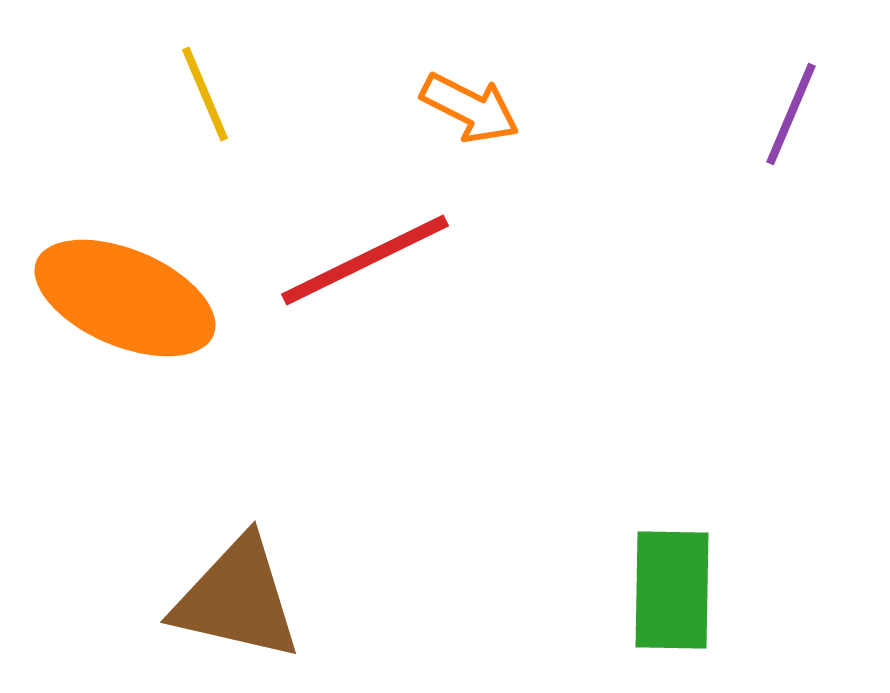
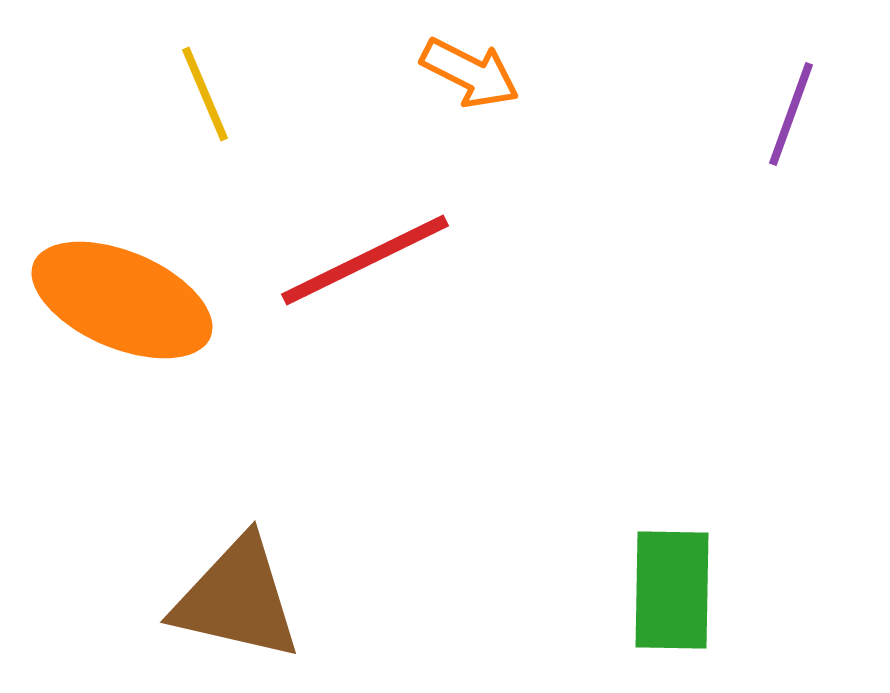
orange arrow: moved 35 px up
purple line: rotated 3 degrees counterclockwise
orange ellipse: moved 3 px left, 2 px down
